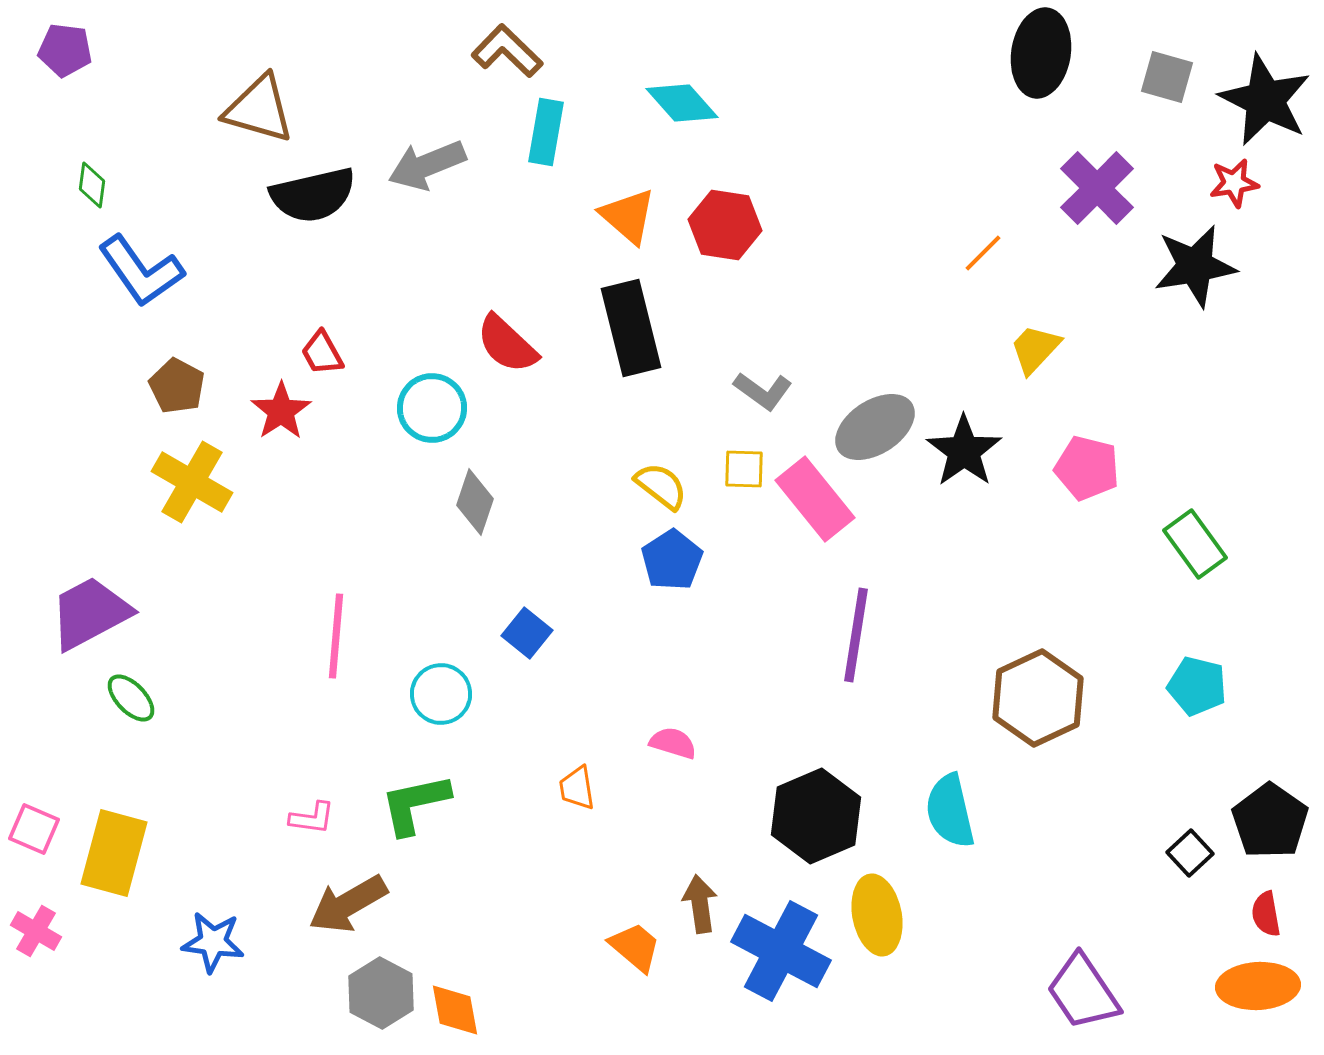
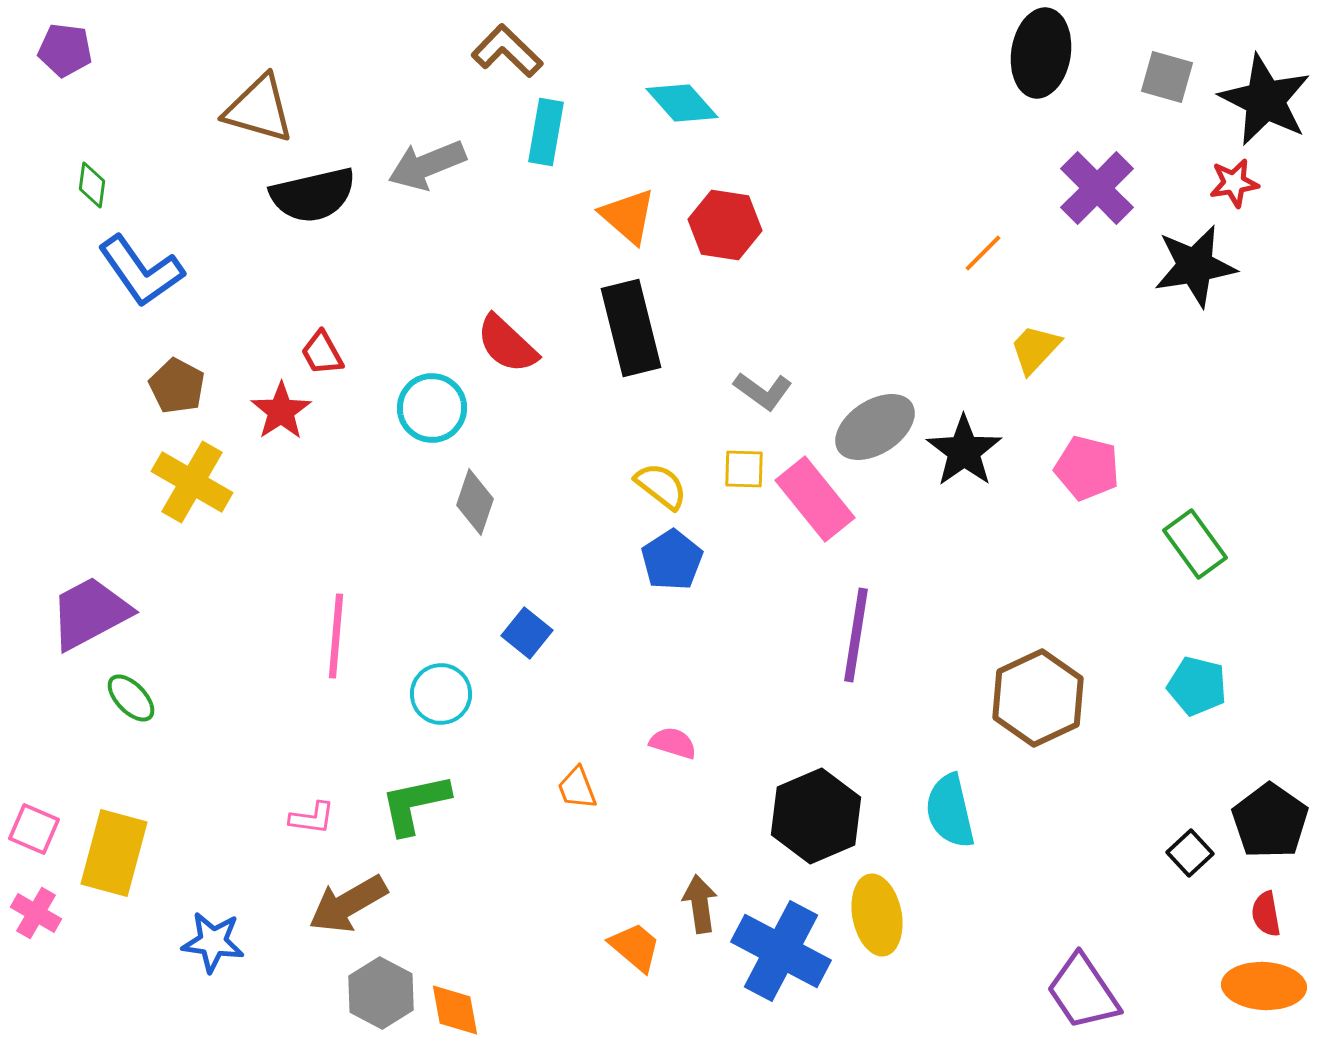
orange trapezoid at (577, 788): rotated 12 degrees counterclockwise
pink cross at (36, 931): moved 18 px up
orange ellipse at (1258, 986): moved 6 px right; rotated 6 degrees clockwise
